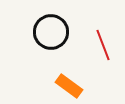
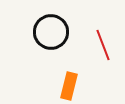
orange rectangle: rotated 68 degrees clockwise
